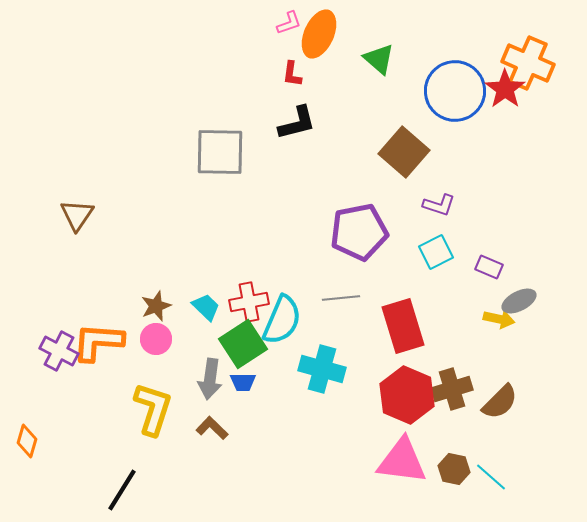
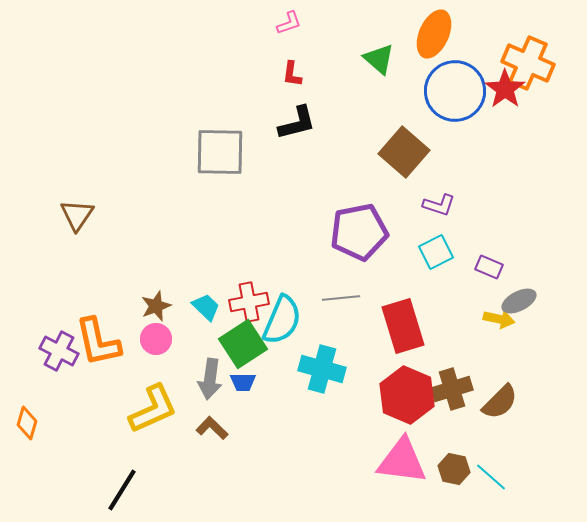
orange ellipse: moved 115 px right
orange L-shape: rotated 106 degrees counterclockwise
yellow L-shape: rotated 48 degrees clockwise
orange diamond: moved 18 px up
